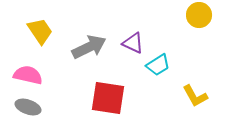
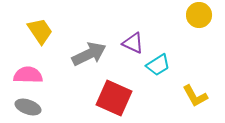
gray arrow: moved 7 px down
pink semicircle: rotated 12 degrees counterclockwise
red square: moved 6 px right; rotated 15 degrees clockwise
